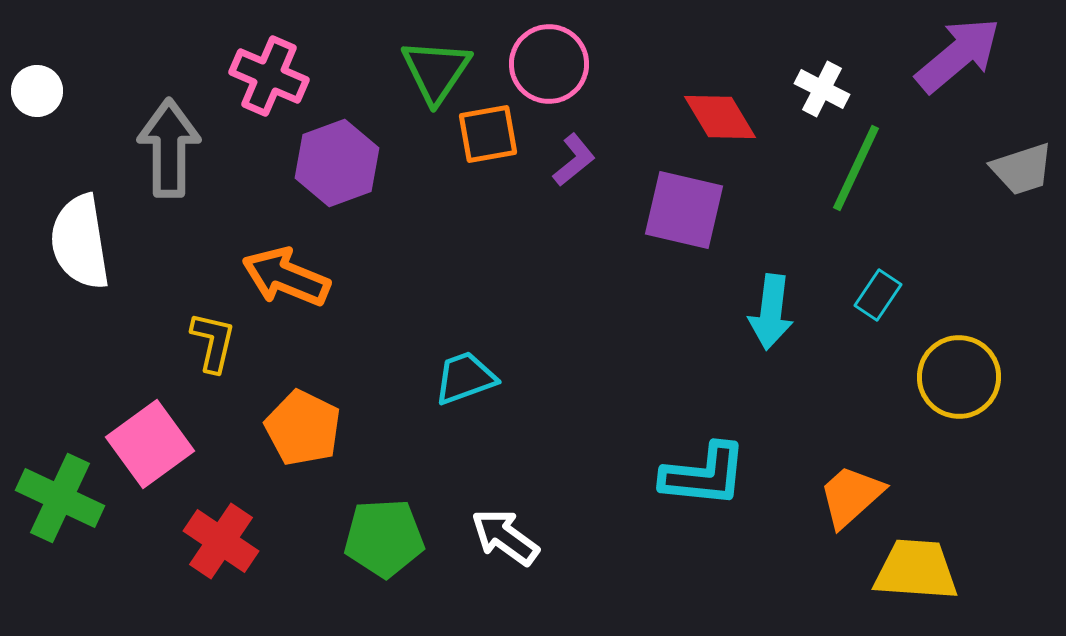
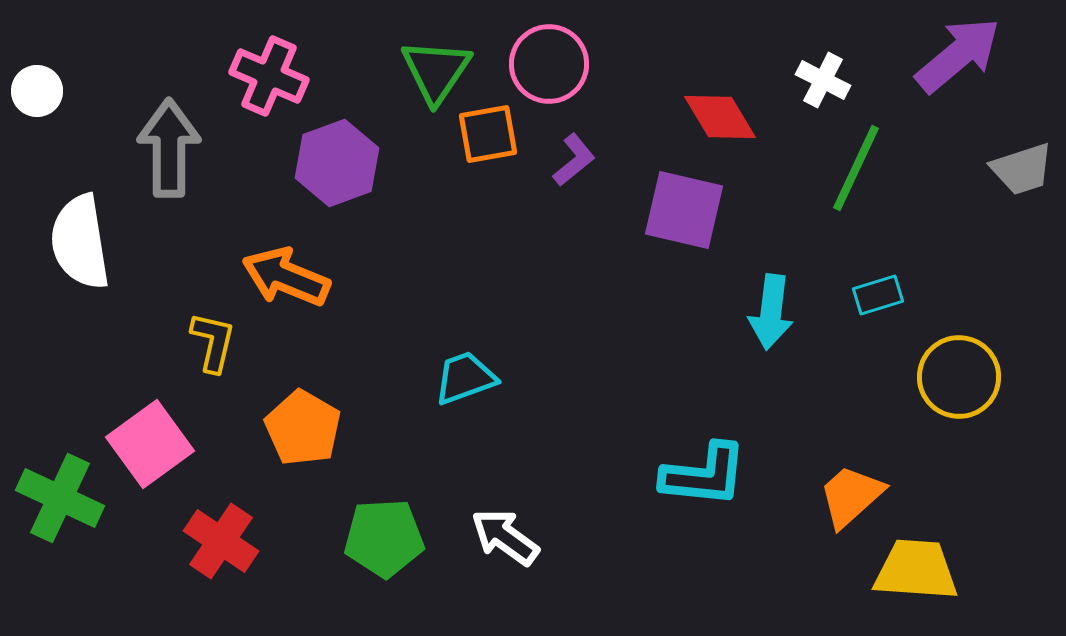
white cross: moved 1 px right, 9 px up
cyan rectangle: rotated 39 degrees clockwise
orange pentagon: rotated 4 degrees clockwise
